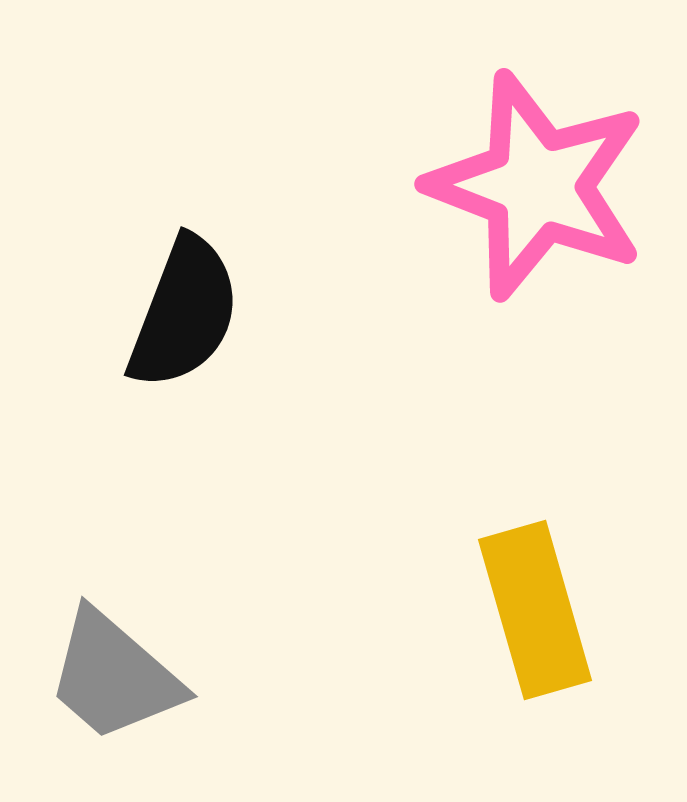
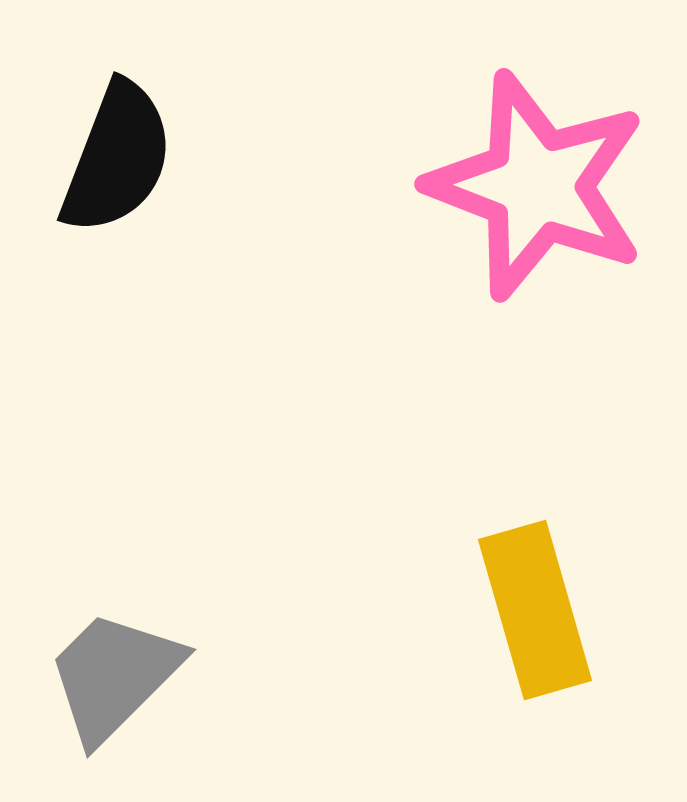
black semicircle: moved 67 px left, 155 px up
gray trapezoid: rotated 94 degrees clockwise
